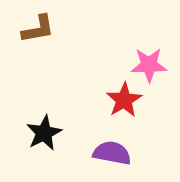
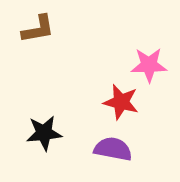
red star: moved 3 px left, 2 px down; rotated 27 degrees counterclockwise
black star: rotated 21 degrees clockwise
purple semicircle: moved 1 px right, 4 px up
